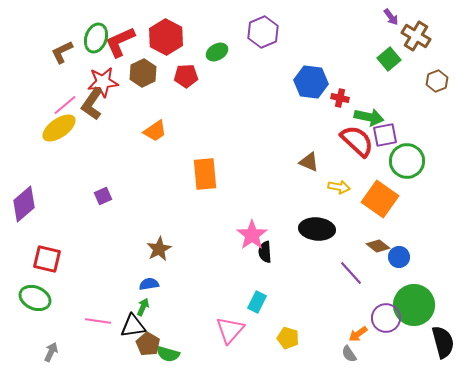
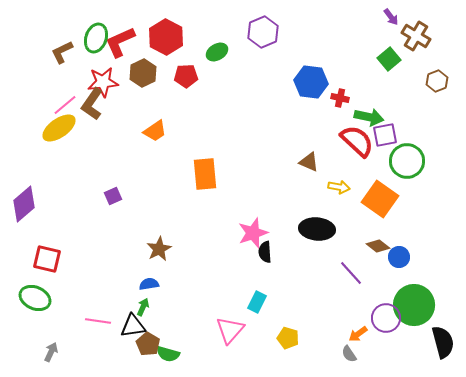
purple square at (103, 196): moved 10 px right
pink star at (252, 235): moved 1 px right, 2 px up; rotated 16 degrees clockwise
